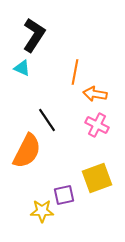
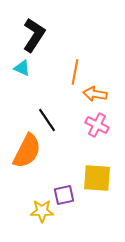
yellow square: rotated 24 degrees clockwise
